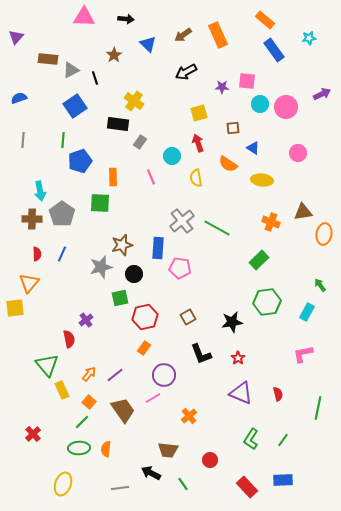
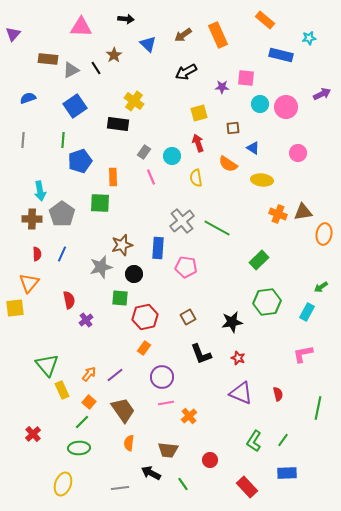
pink triangle at (84, 17): moved 3 px left, 10 px down
purple triangle at (16, 37): moved 3 px left, 3 px up
blue rectangle at (274, 50): moved 7 px right, 5 px down; rotated 40 degrees counterclockwise
black line at (95, 78): moved 1 px right, 10 px up; rotated 16 degrees counterclockwise
pink square at (247, 81): moved 1 px left, 3 px up
blue semicircle at (19, 98): moved 9 px right
gray rectangle at (140, 142): moved 4 px right, 10 px down
orange cross at (271, 222): moved 7 px right, 8 px up
pink pentagon at (180, 268): moved 6 px right, 1 px up
green arrow at (320, 285): moved 1 px right, 2 px down; rotated 88 degrees counterclockwise
green square at (120, 298): rotated 18 degrees clockwise
red semicircle at (69, 339): moved 39 px up
red star at (238, 358): rotated 16 degrees counterclockwise
purple circle at (164, 375): moved 2 px left, 2 px down
pink line at (153, 398): moved 13 px right, 5 px down; rotated 21 degrees clockwise
green L-shape at (251, 439): moved 3 px right, 2 px down
orange semicircle at (106, 449): moved 23 px right, 6 px up
blue rectangle at (283, 480): moved 4 px right, 7 px up
